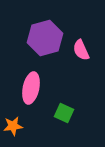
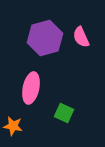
pink semicircle: moved 13 px up
orange star: rotated 18 degrees clockwise
